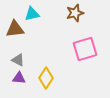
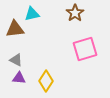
brown star: rotated 18 degrees counterclockwise
gray triangle: moved 2 px left
yellow diamond: moved 3 px down
